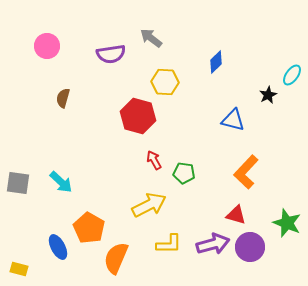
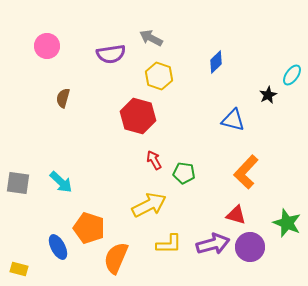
gray arrow: rotated 10 degrees counterclockwise
yellow hexagon: moved 6 px left, 6 px up; rotated 16 degrees clockwise
orange pentagon: rotated 12 degrees counterclockwise
